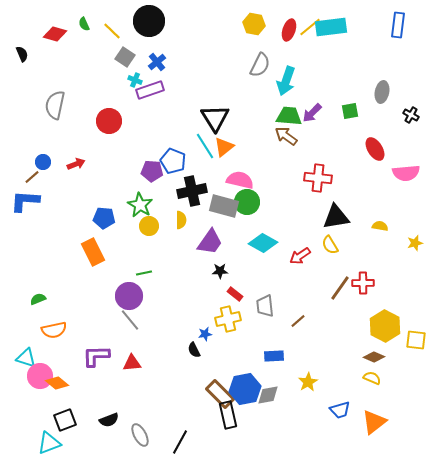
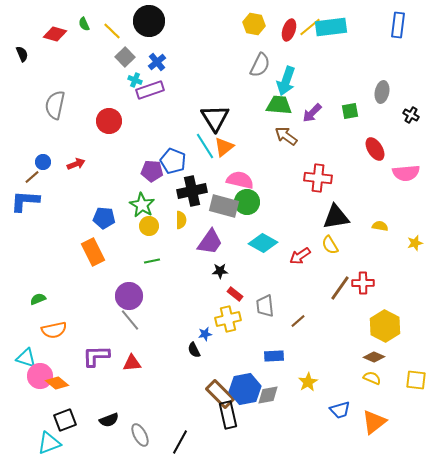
gray square at (125, 57): rotated 12 degrees clockwise
green trapezoid at (289, 116): moved 10 px left, 11 px up
green star at (140, 205): moved 2 px right
green line at (144, 273): moved 8 px right, 12 px up
yellow square at (416, 340): moved 40 px down
